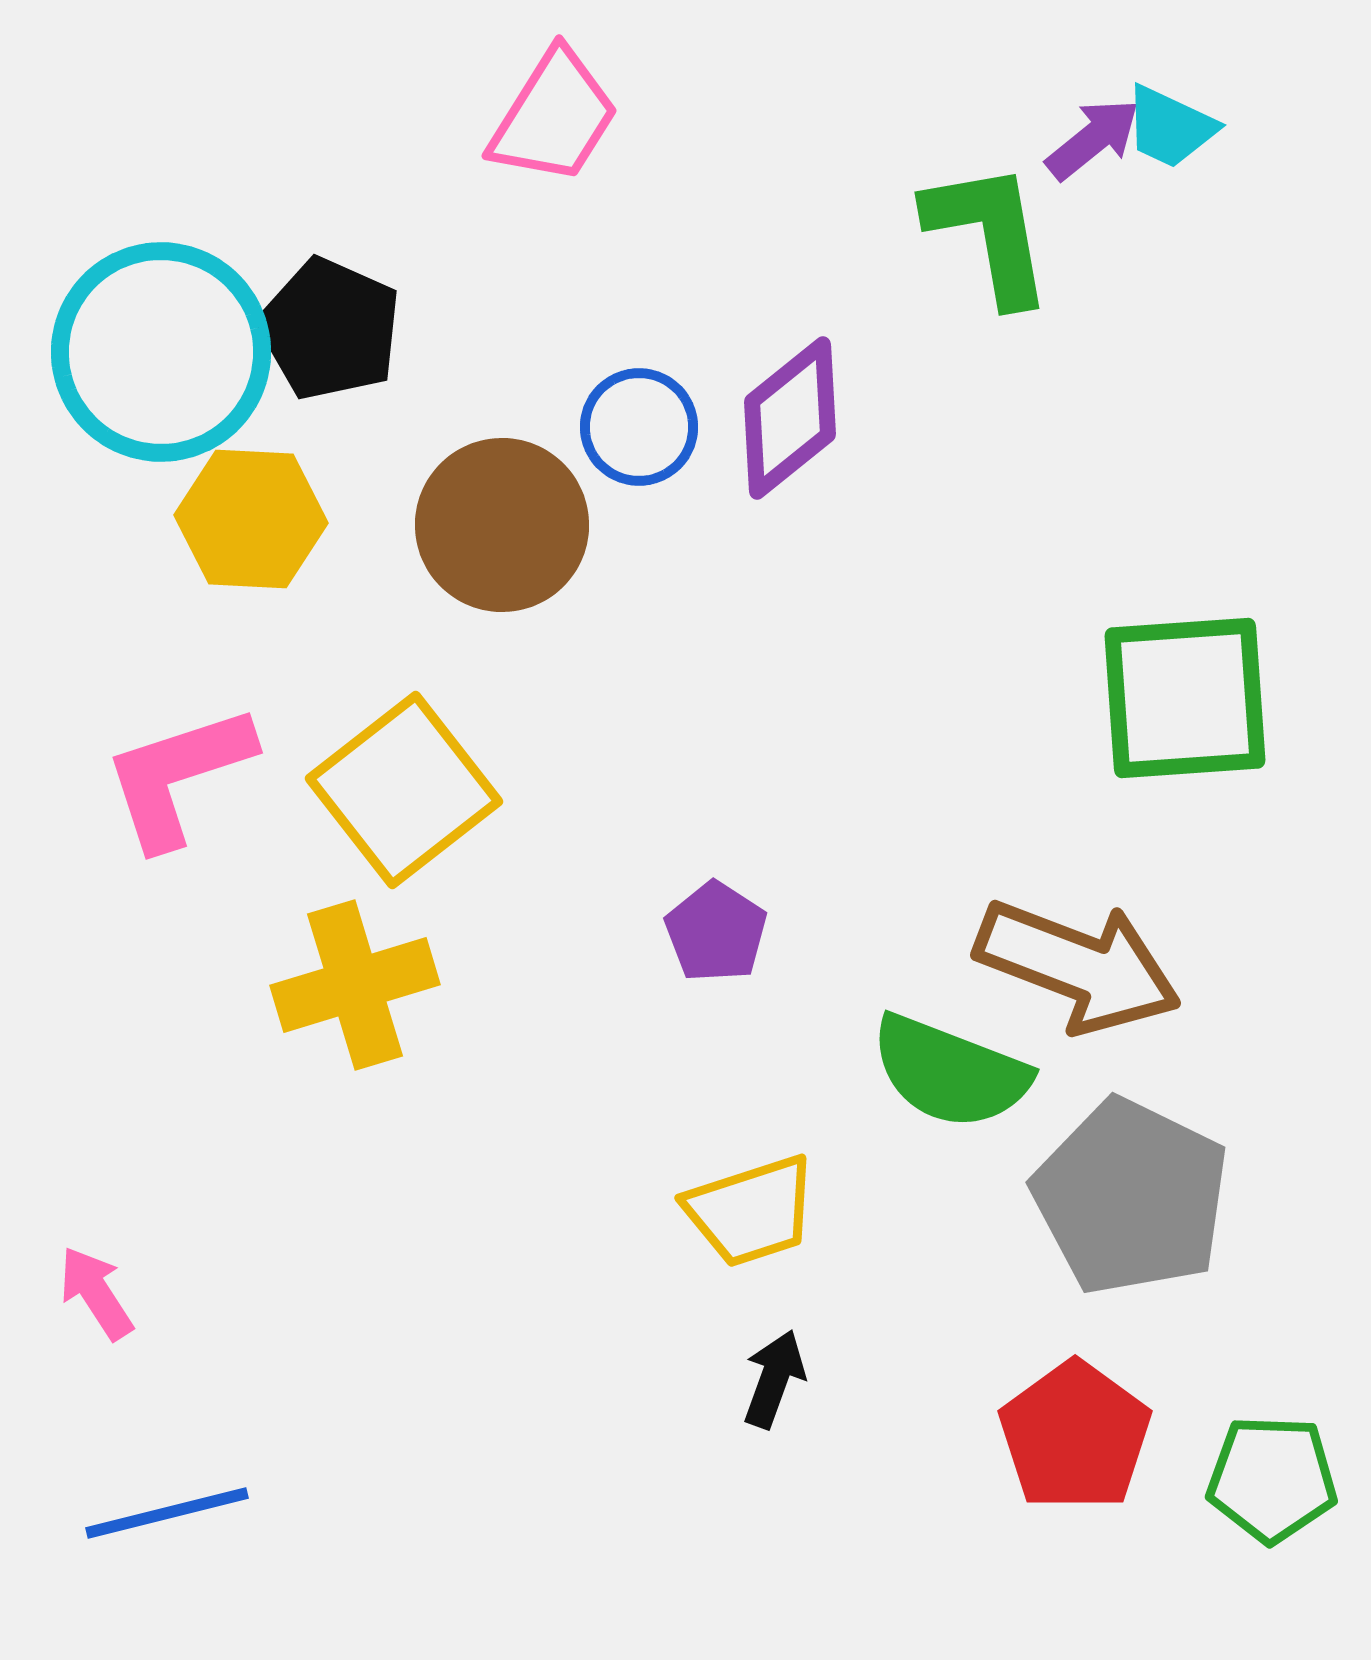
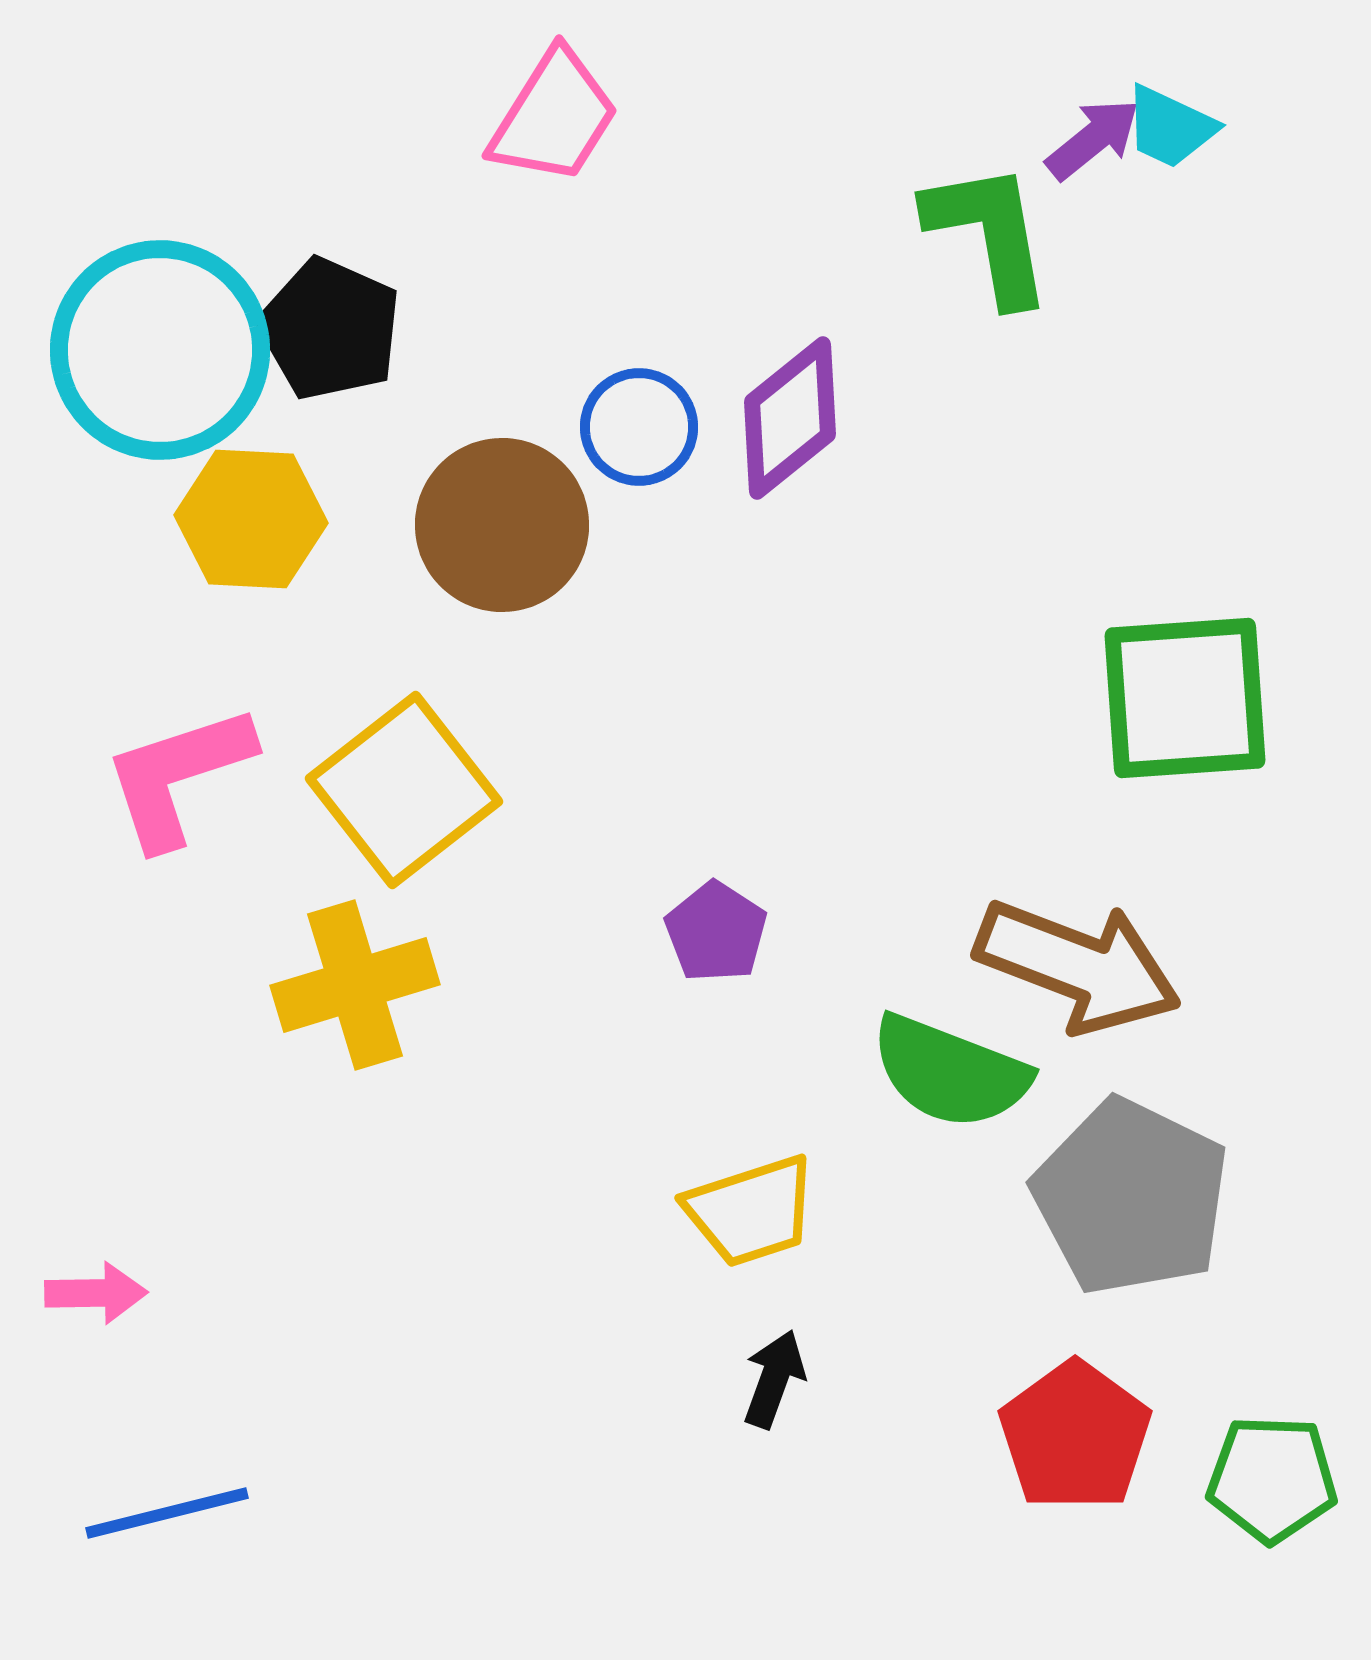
cyan circle: moved 1 px left, 2 px up
pink arrow: rotated 122 degrees clockwise
